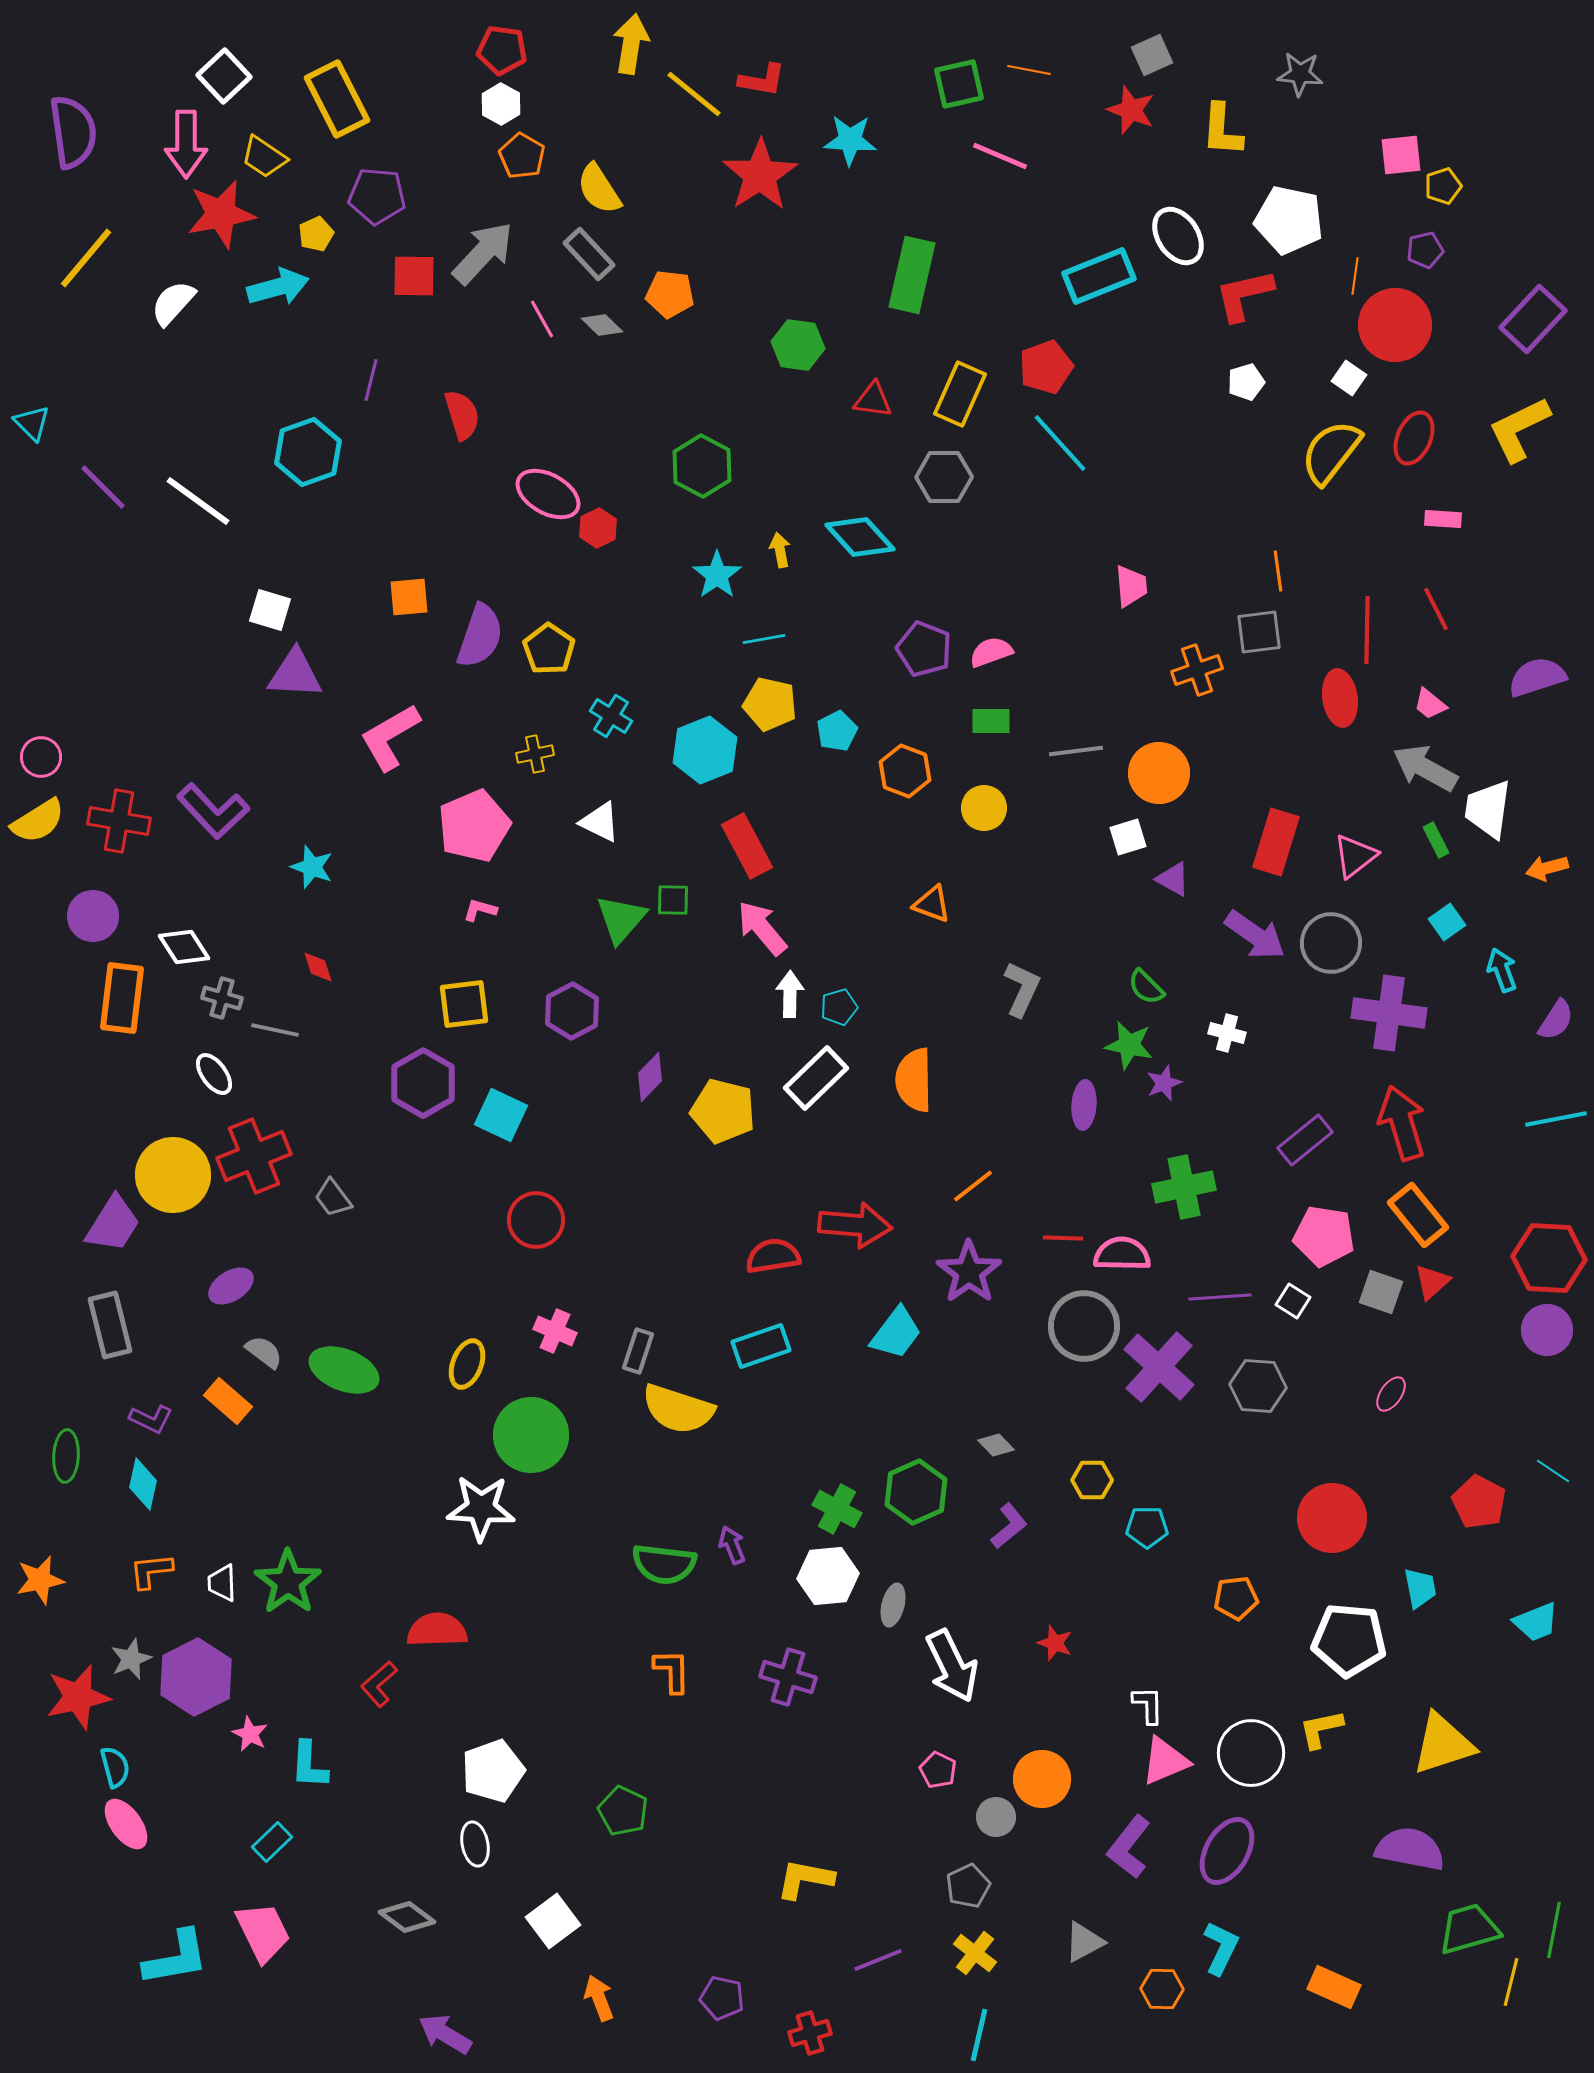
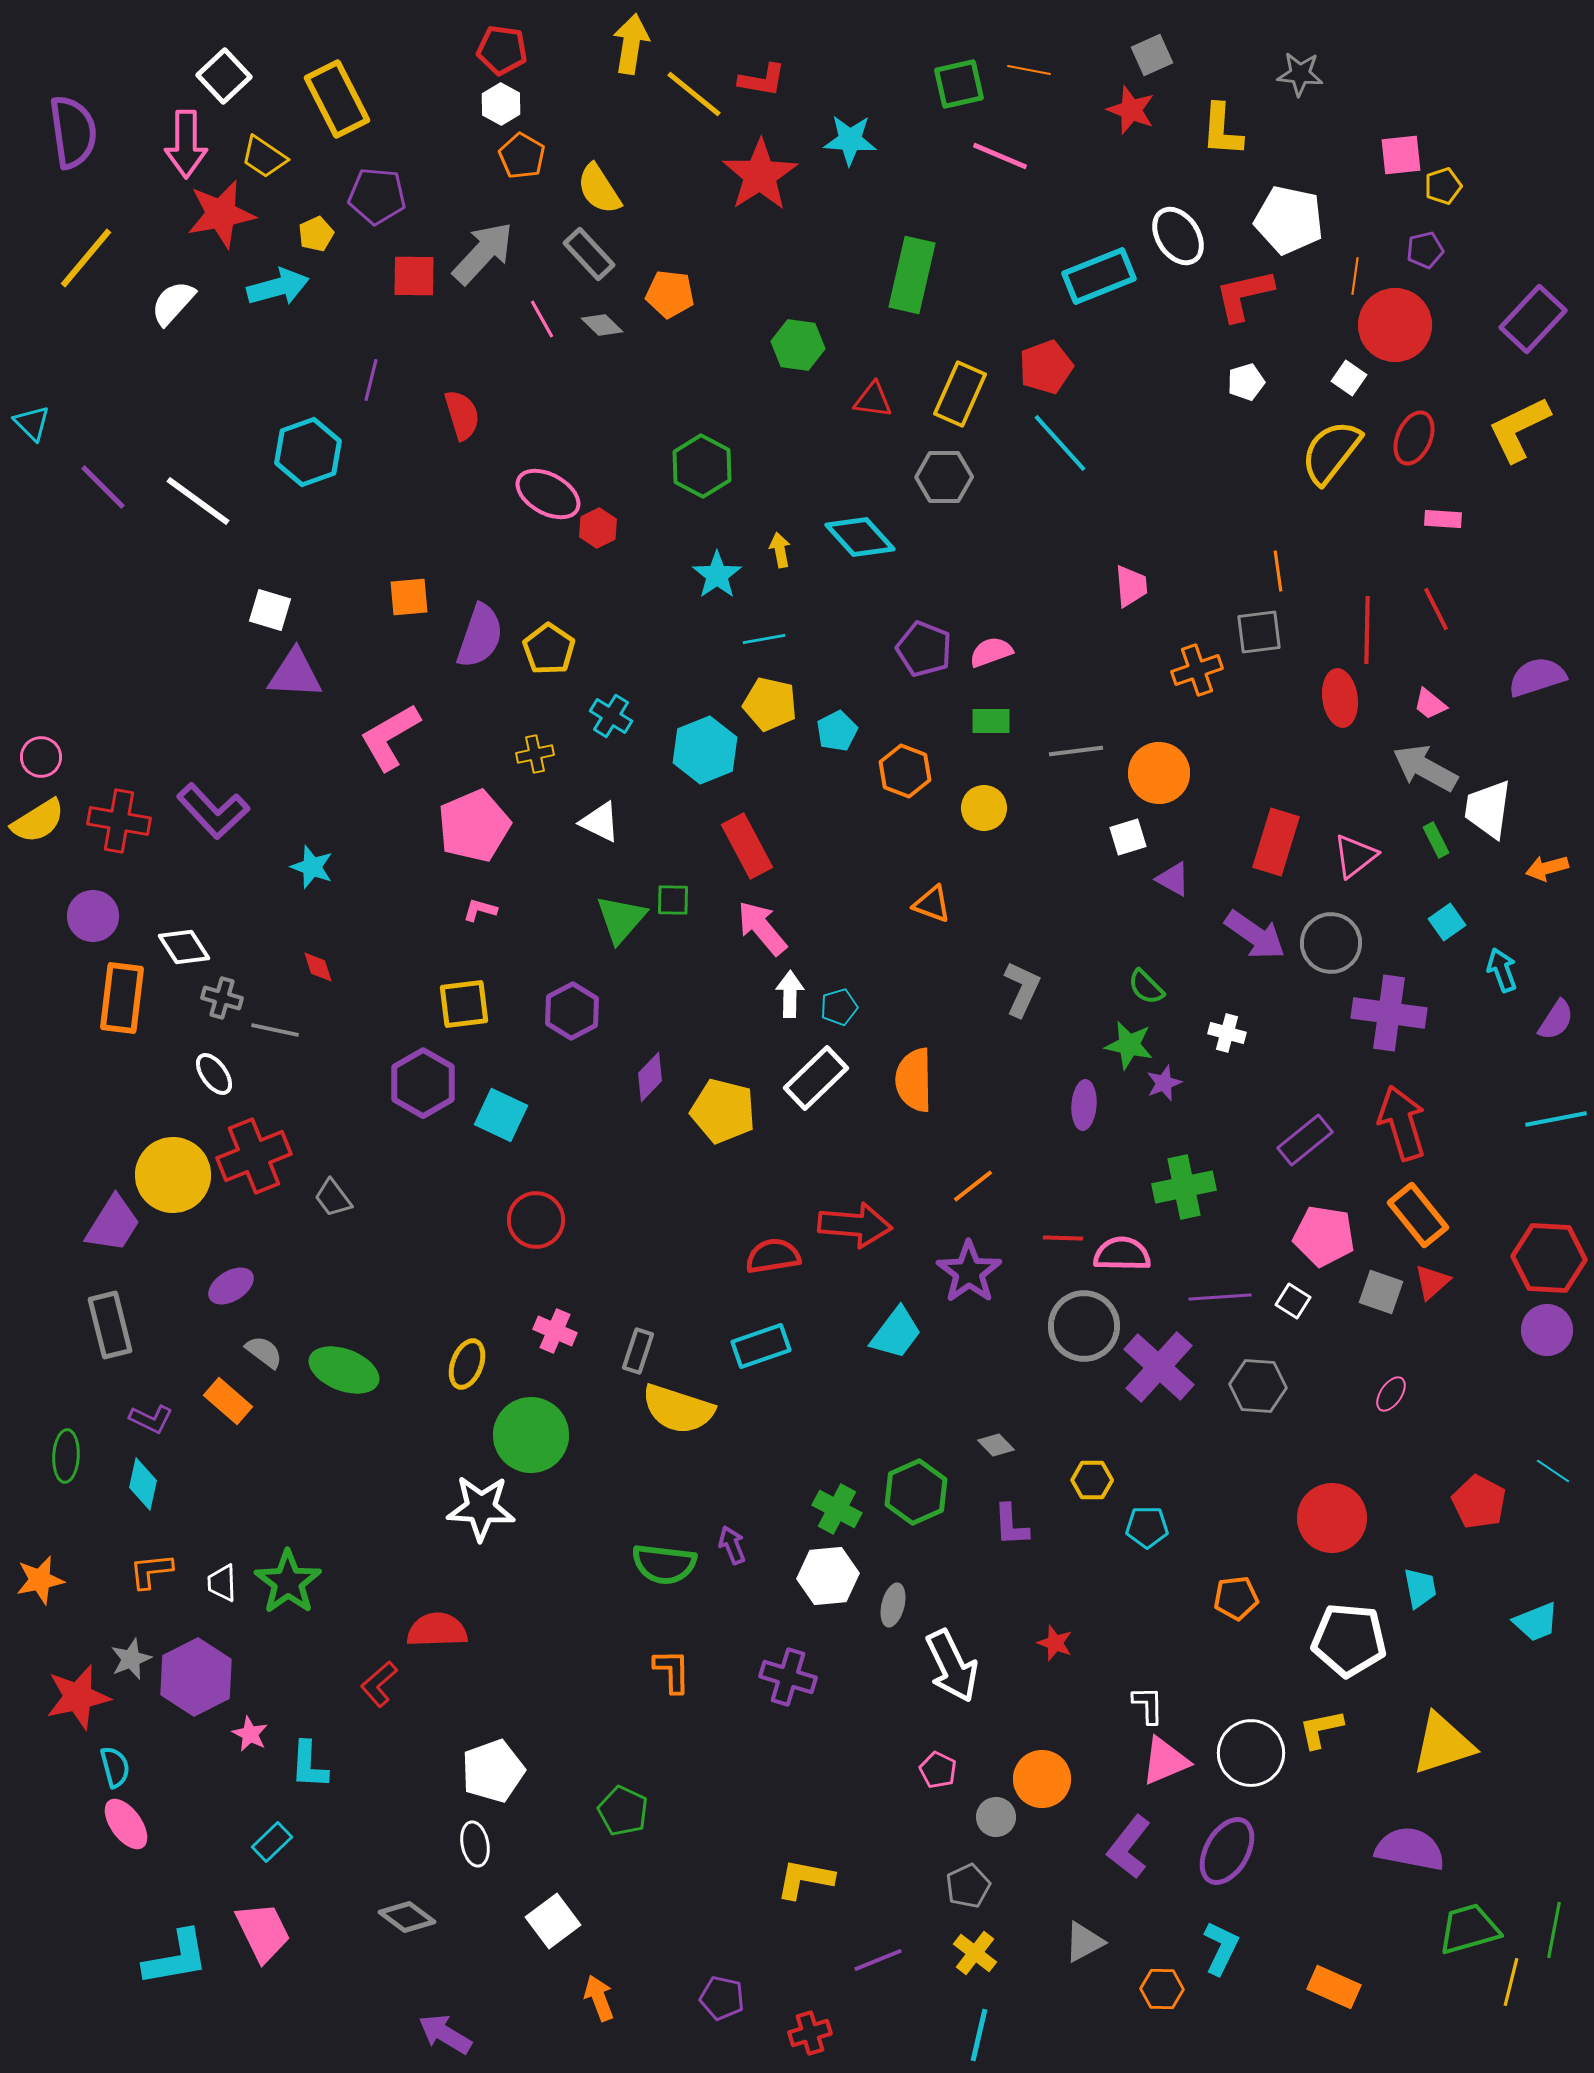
purple L-shape at (1009, 1526): moved 2 px right, 1 px up; rotated 126 degrees clockwise
